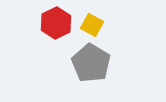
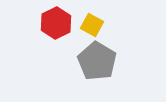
gray pentagon: moved 6 px right, 2 px up
